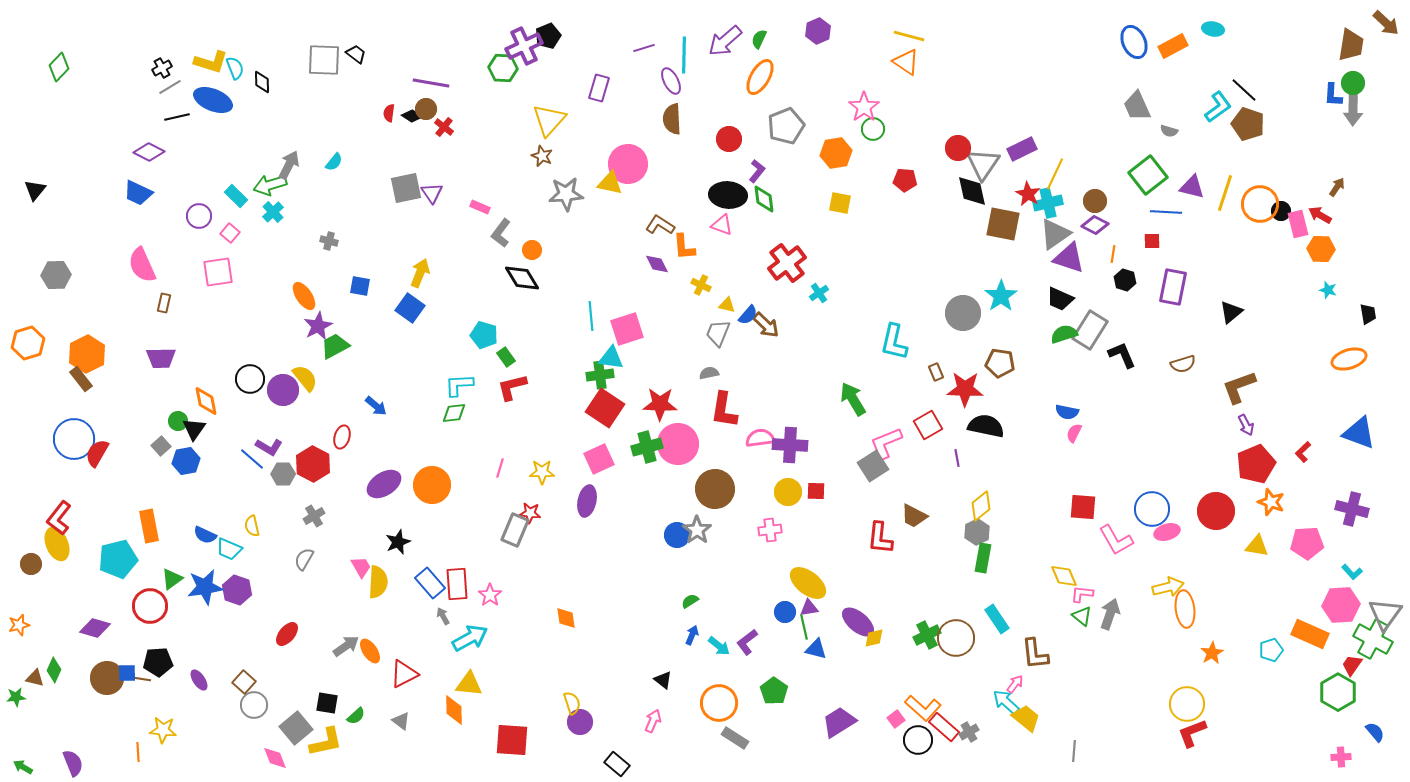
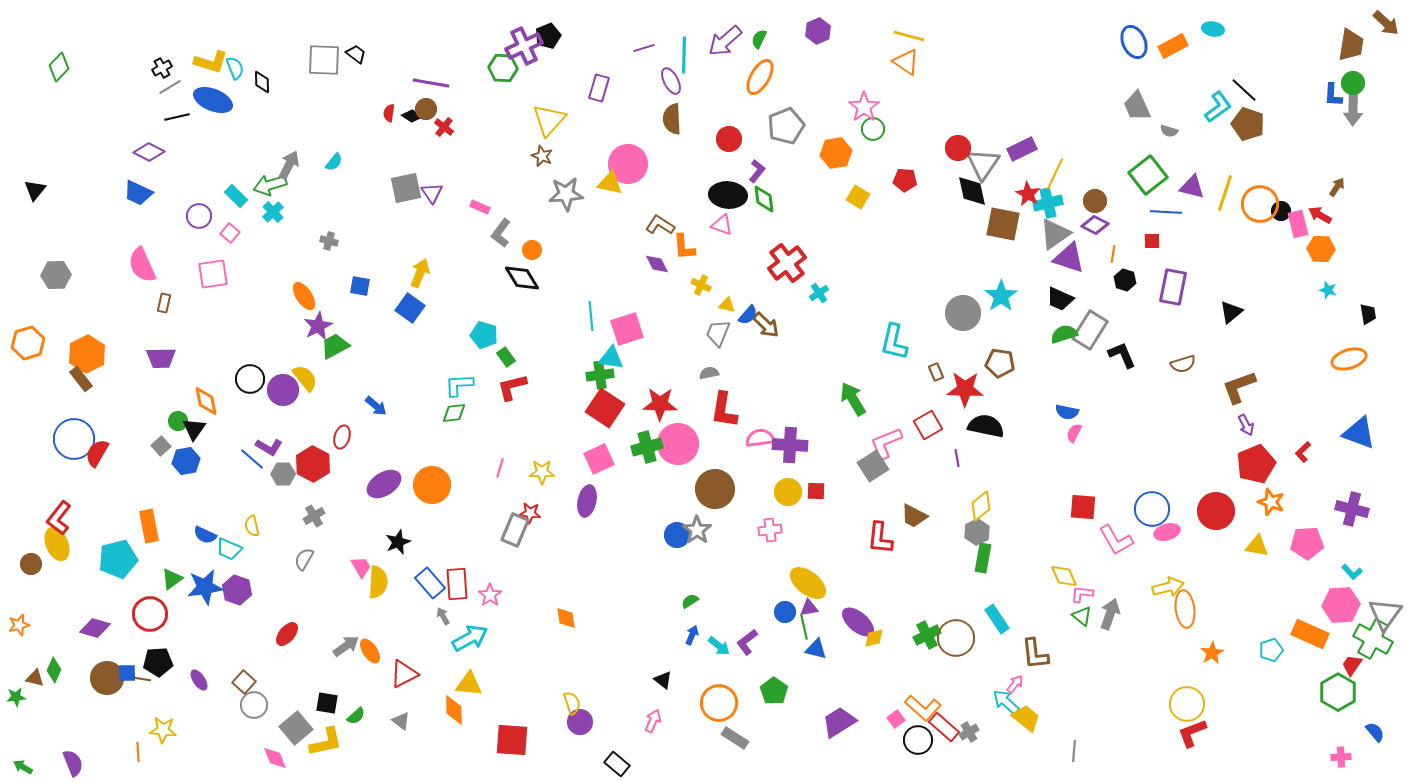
yellow square at (840, 203): moved 18 px right, 6 px up; rotated 20 degrees clockwise
pink square at (218, 272): moved 5 px left, 2 px down
red circle at (150, 606): moved 8 px down
